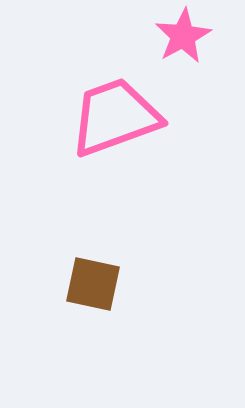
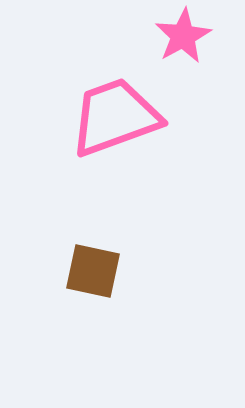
brown square: moved 13 px up
